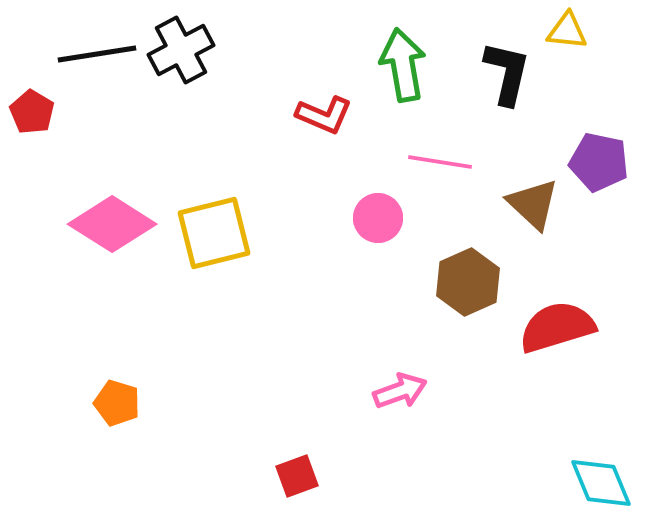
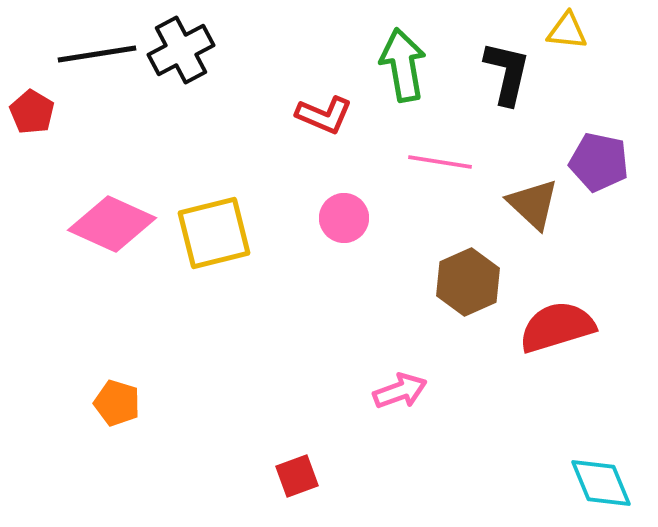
pink circle: moved 34 px left
pink diamond: rotated 8 degrees counterclockwise
